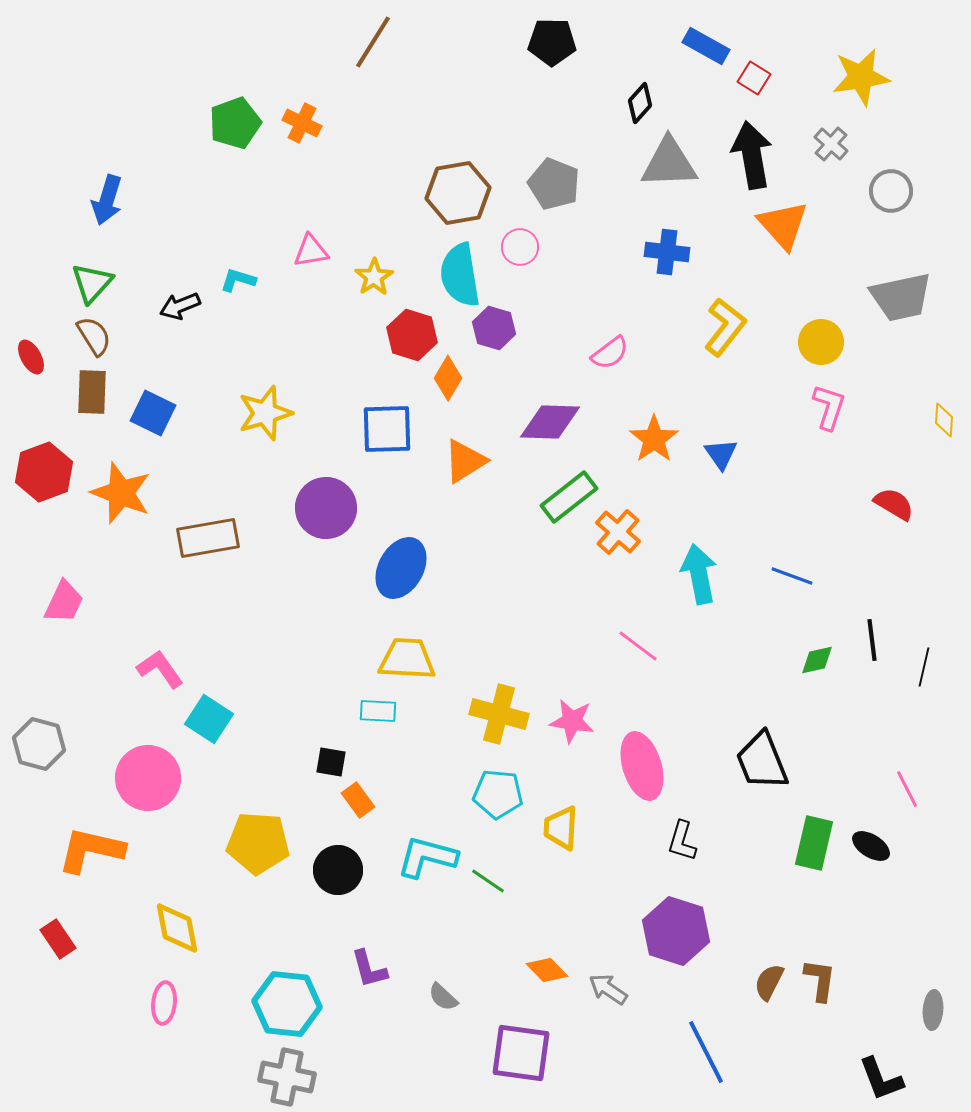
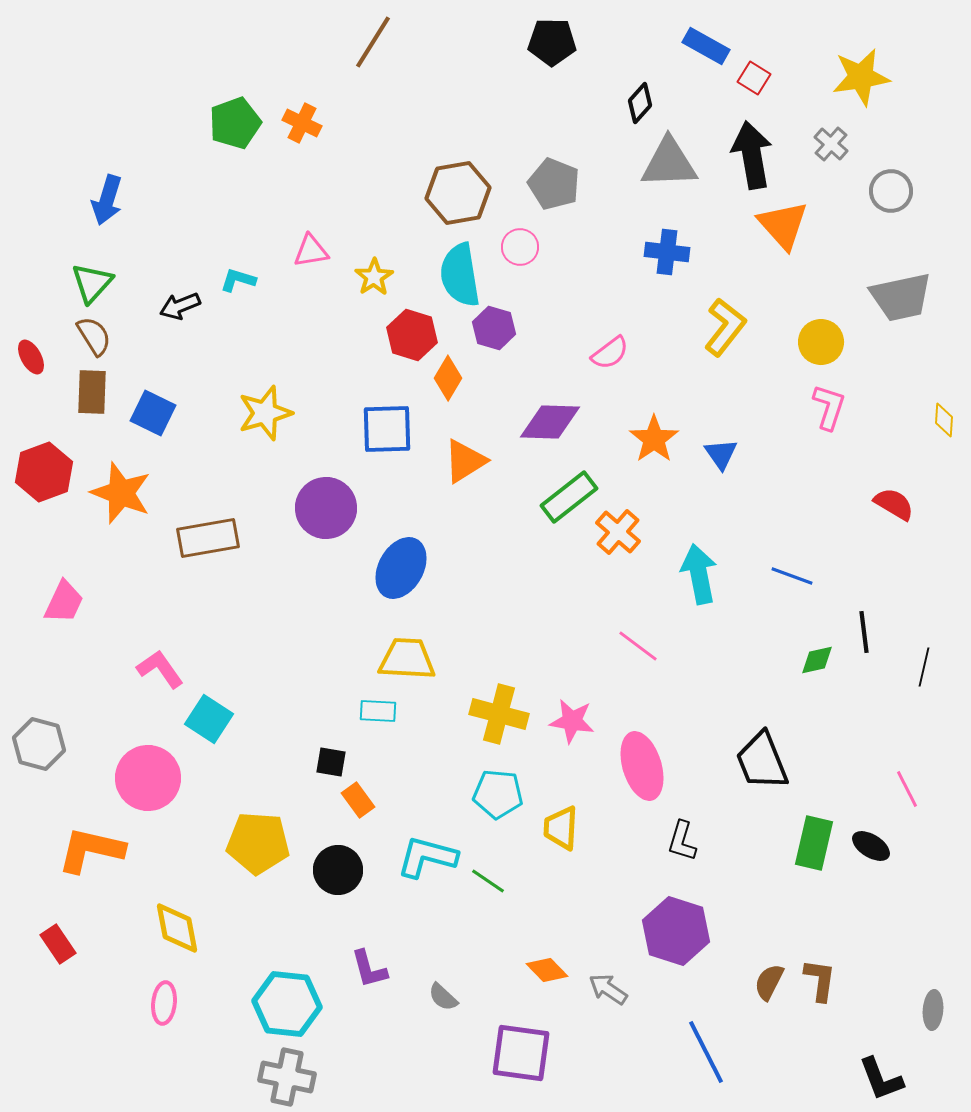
black line at (872, 640): moved 8 px left, 8 px up
red rectangle at (58, 939): moved 5 px down
